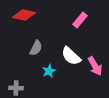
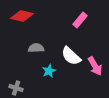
red diamond: moved 2 px left, 1 px down
gray semicircle: rotated 119 degrees counterclockwise
gray cross: rotated 16 degrees clockwise
